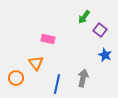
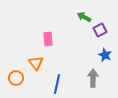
green arrow: rotated 80 degrees clockwise
purple square: rotated 24 degrees clockwise
pink rectangle: rotated 72 degrees clockwise
gray arrow: moved 10 px right; rotated 12 degrees counterclockwise
